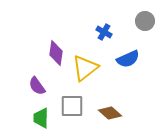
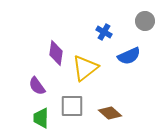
blue semicircle: moved 1 px right, 3 px up
